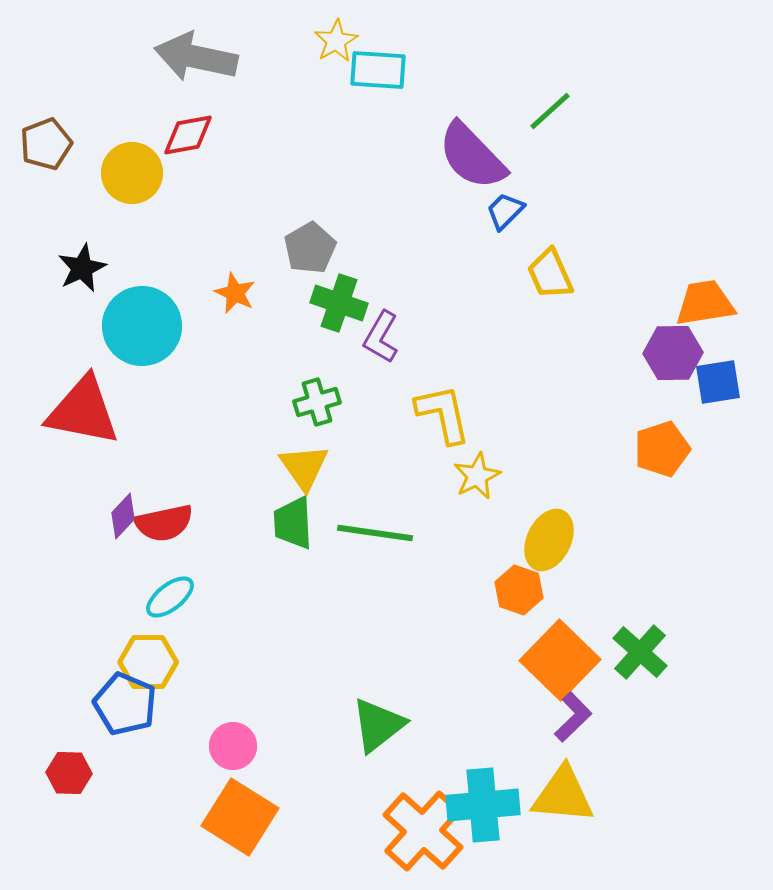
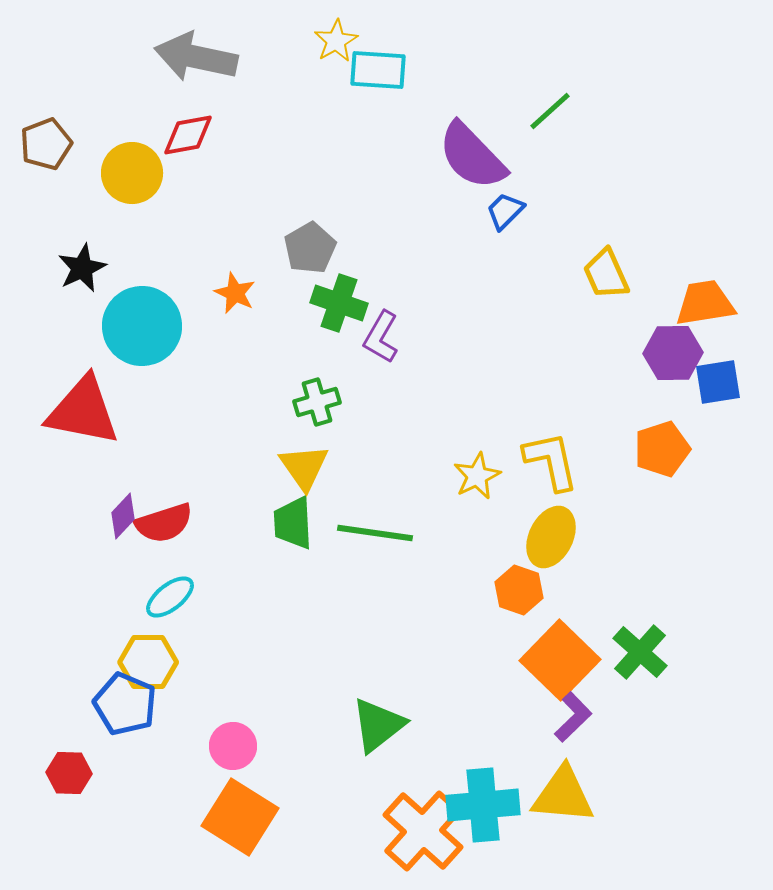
yellow trapezoid at (550, 274): moved 56 px right
yellow L-shape at (443, 414): moved 108 px right, 47 px down
red semicircle at (164, 523): rotated 6 degrees counterclockwise
yellow ellipse at (549, 540): moved 2 px right, 3 px up
